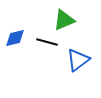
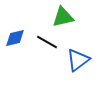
green triangle: moved 1 px left, 3 px up; rotated 10 degrees clockwise
black line: rotated 15 degrees clockwise
